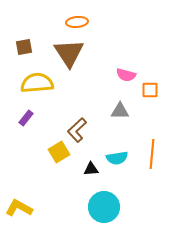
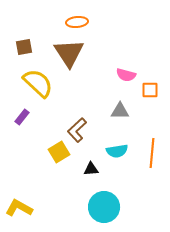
yellow semicircle: moved 1 px right; rotated 48 degrees clockwise
purple rectangle: moved 4 px left, 1 px up
orange line: moved 1 px up
cyan semicircle: moved 7 px up
